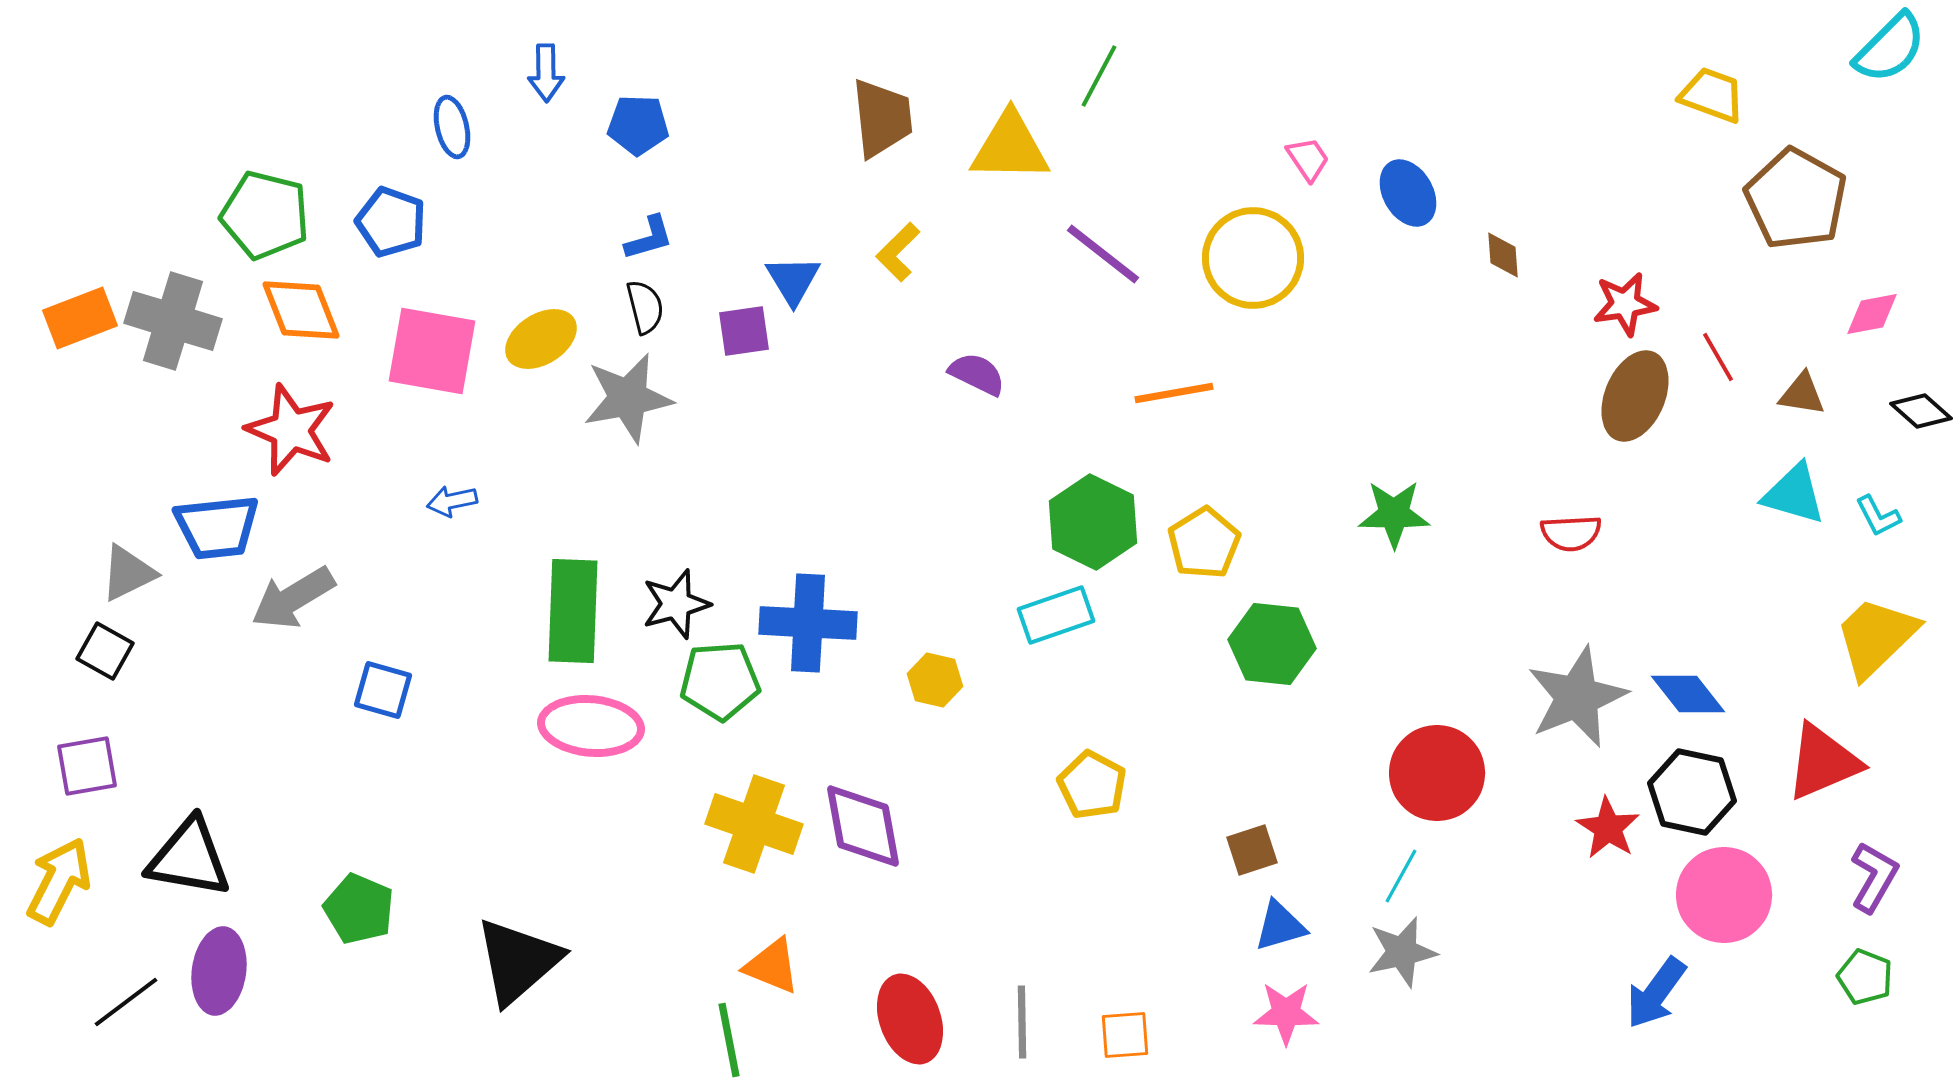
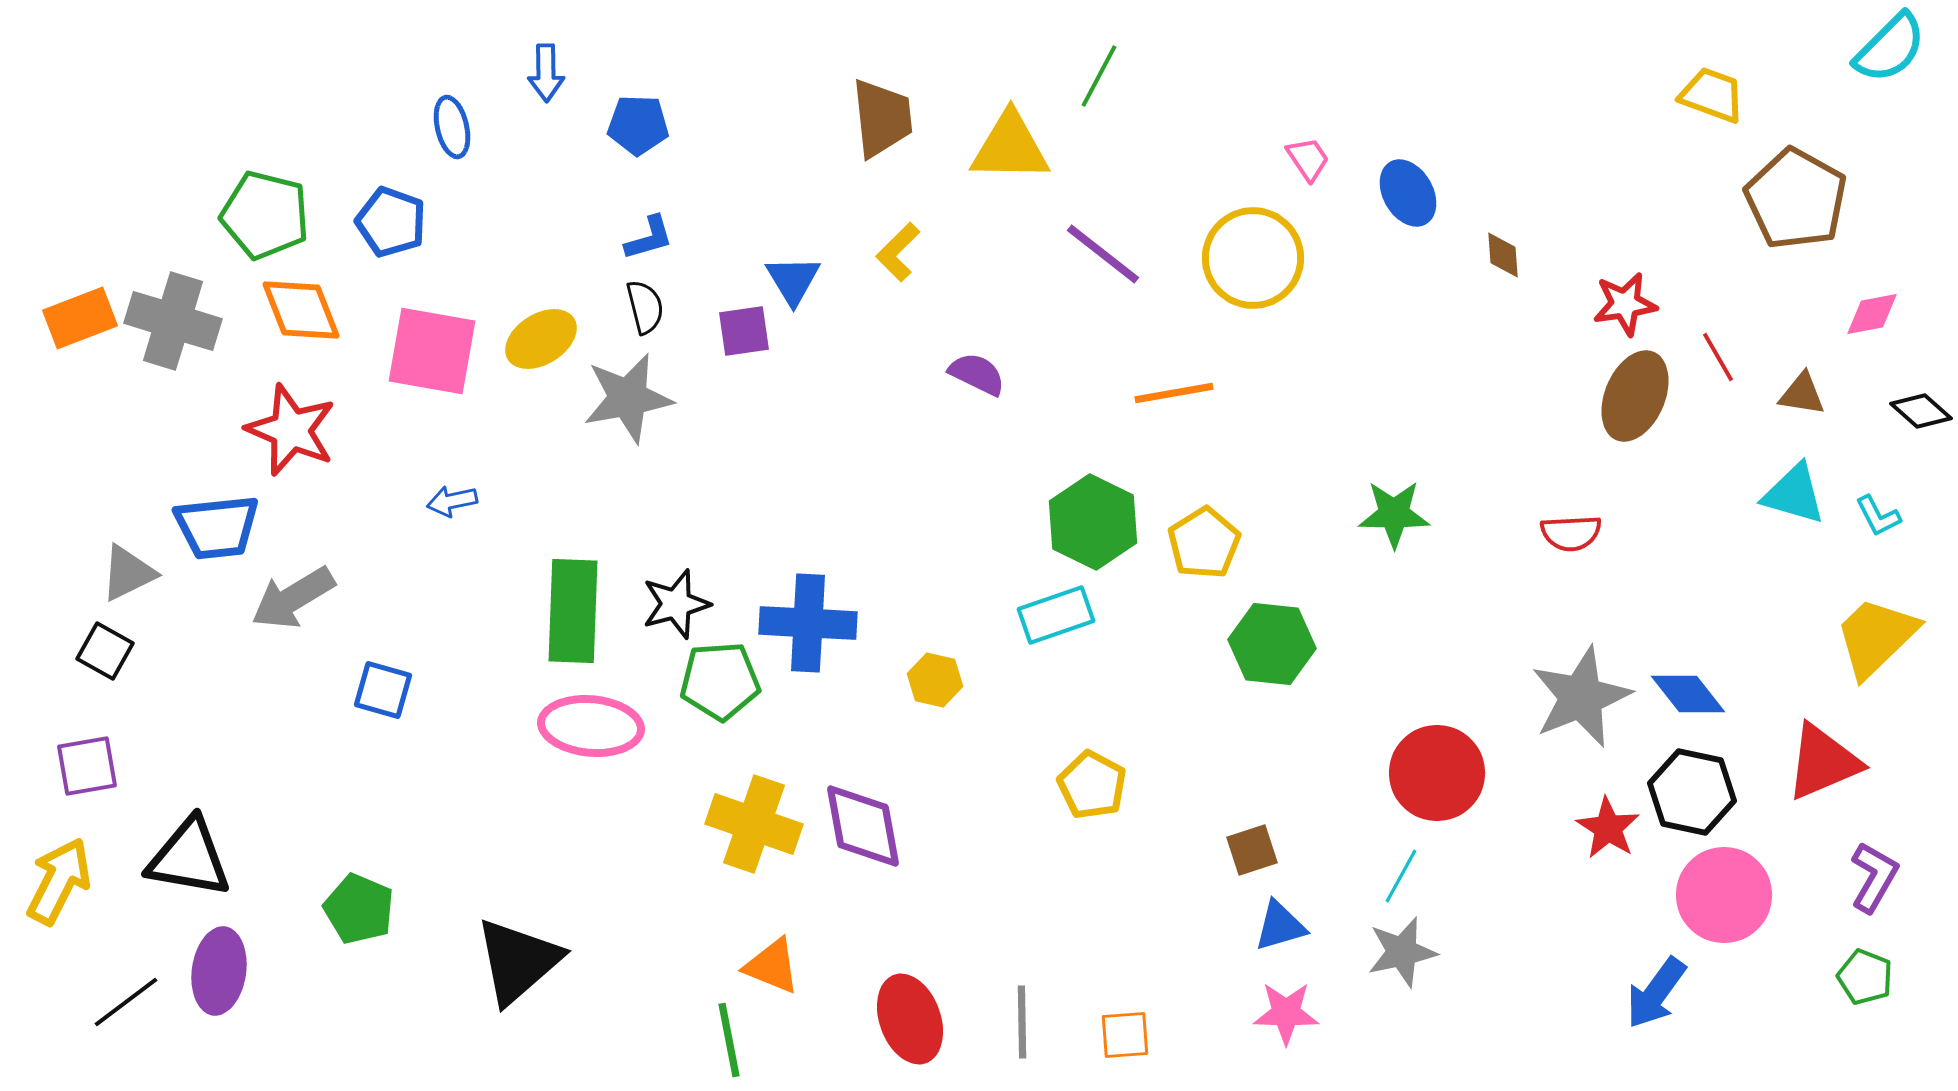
gray star at (1577, 697): moved 4 px right
